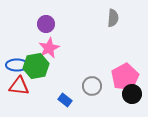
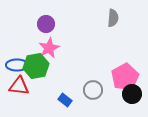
gray circle: moved 1 px right, 4 px down
